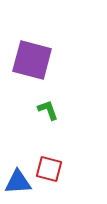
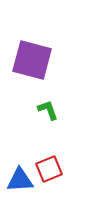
red square: rotated 36 degrees counterclockwise
blue triangle: moved 2 px right, 2 px up
